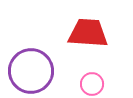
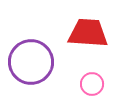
purple circle: moved 9 px up
